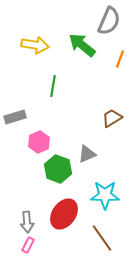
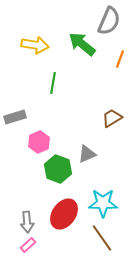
green arrow: moved 1 px up
green line: moved 3 px up
cyan star: moved 2 px left, 8 px down
pink rectangle: rotated 21 degrees clockwise
